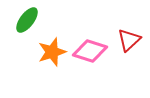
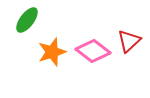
red triangle: moved 1 px down
pink diamond: moved 3 px right; rotated 20 degrees clockwise
